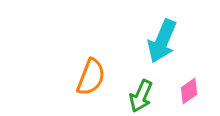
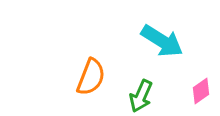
cyan arrow: rotated 81 degrees counterclockwise
pink diamond: moved 12 px right
